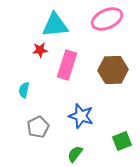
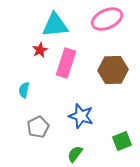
red star: rotated 21 degrees counterclockwise
pink rectangle: moved 1 px left, 2 px up
